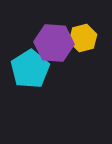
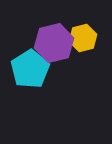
purple hexagon: rotated 18 degrees counterclockwise
